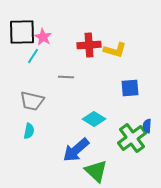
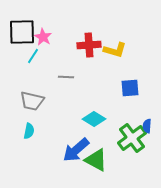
green triangle: moved 11 px up; rotated 15 degrees counterclockwise
